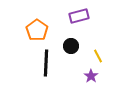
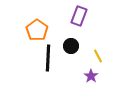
purple rectangle: rotated 54 degrees counterclockwise
black line: moved 2 px right, 5 px up
